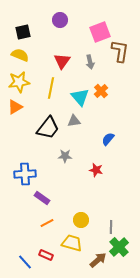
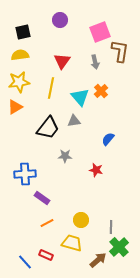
yellow semicircle: rotated 30 degrees counterclockwise
gray arrow: moved 5 px right
